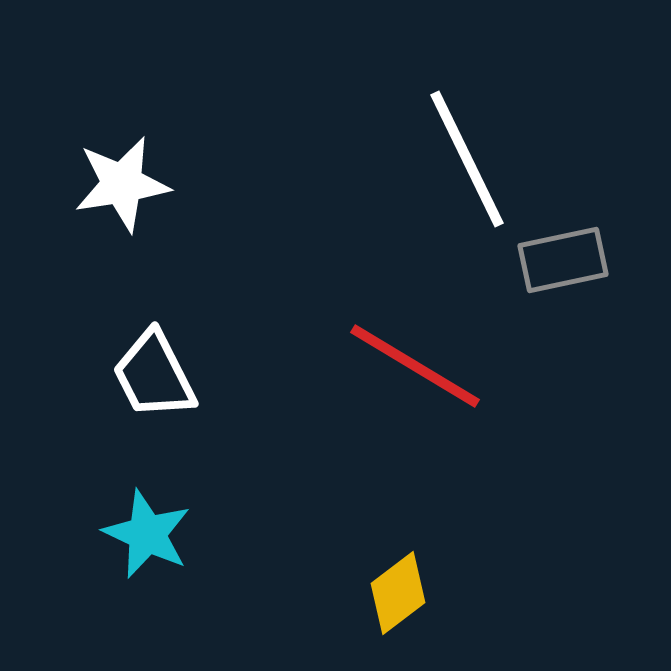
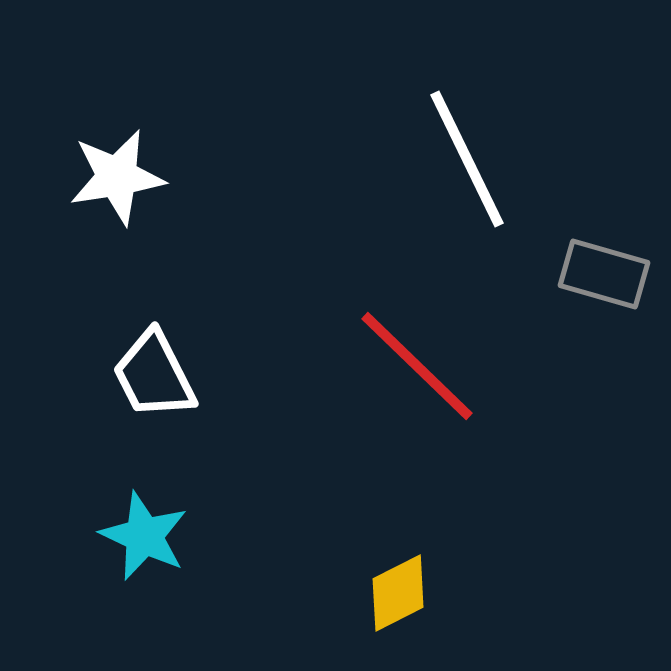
white star: moved 5 px left, 7 px up
gray rectangle: moved 41 px right, 14 px down; rotated 28 degrees clockwise
red line: moved 2 px right; rotated 13 degrees clockwise
cyan star: moved 3 px left, 2 px down
yellow diamond: rotated 10 degrees clockwise
